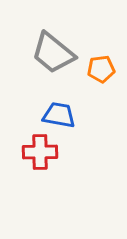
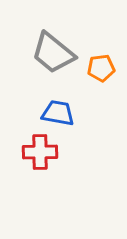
orange pentagon: moved 1 px up
blue trapezoid: moved 1 px left, 2 px up
